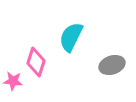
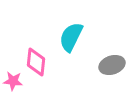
pink diamond: rotated 12 degrees counterclockwise
